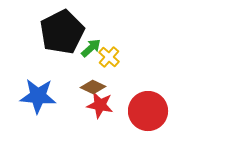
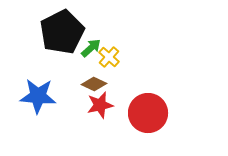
brown diamond: moved 1 px right, 3 px up
red star: rotated 24 degrees counterclockwise
red circle: moved 2 px down
